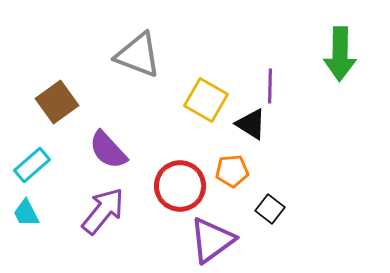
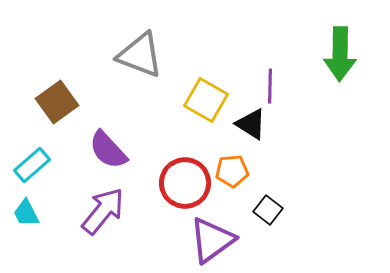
gray triangle: moved 2 px right
red circle: moved 5 px right, 3 px up
black square: moved 2 px left, 1 px down
